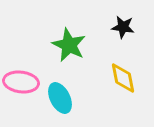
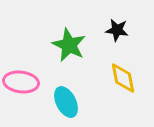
black star: moved 6 px left, 3 px down
cyan ellipse: moved 6 px right, 4 px down
